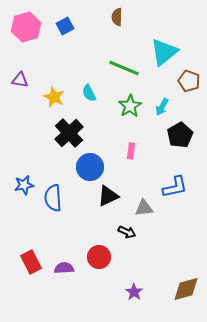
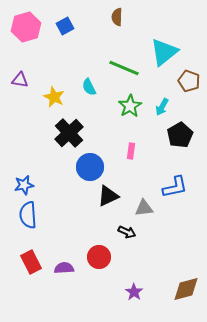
cyan semicircle: moved 6 px up
blue semicircle: moved 25 px left, 17 px down
